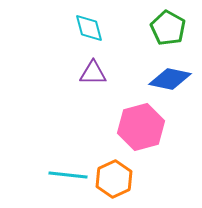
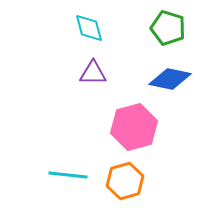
green pentagon: rotated 12 degrees counterclockwise
pink hexagon: moved 7 px left
orange hexagon: moved 11 px right, 2 px down; rotated 9 degrees clockwise
